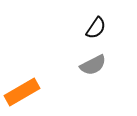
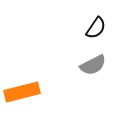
orange rectangle: rotated 16 degrees clockwise
